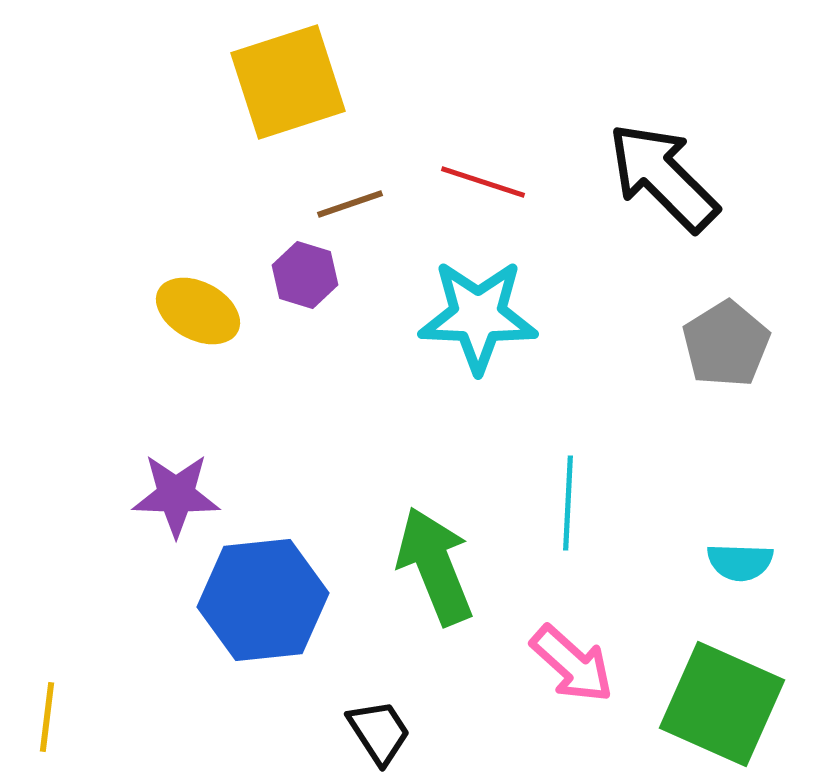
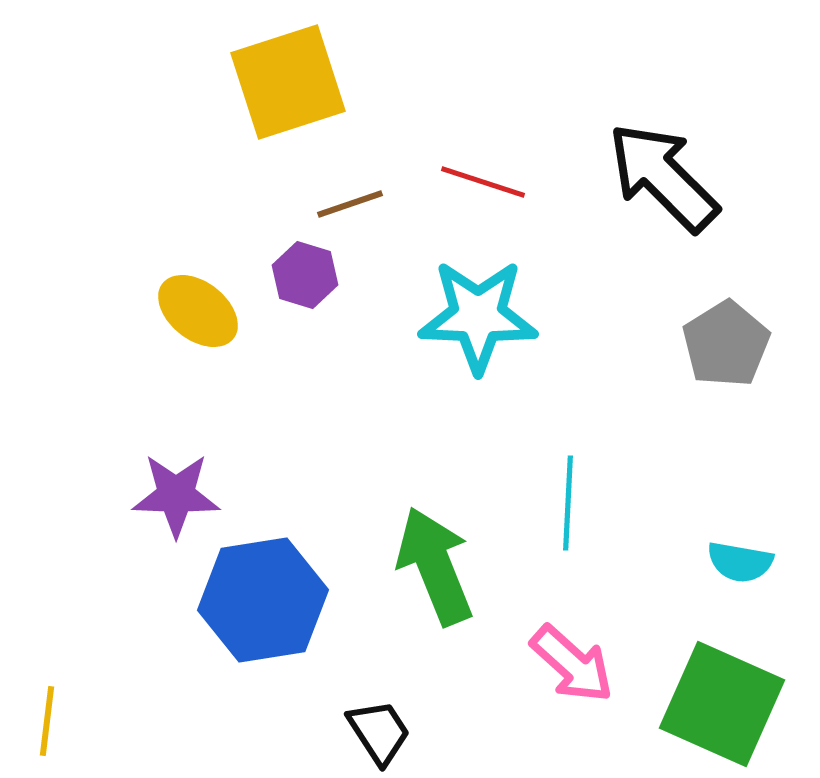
yellow ellipse: rotated 10 degrees clockwise
cyan semicircle: rotated 8 degrees clockwise
blue hexagon: rotated 3 degrees counterclockwise
yellow line: moved 4 px down
